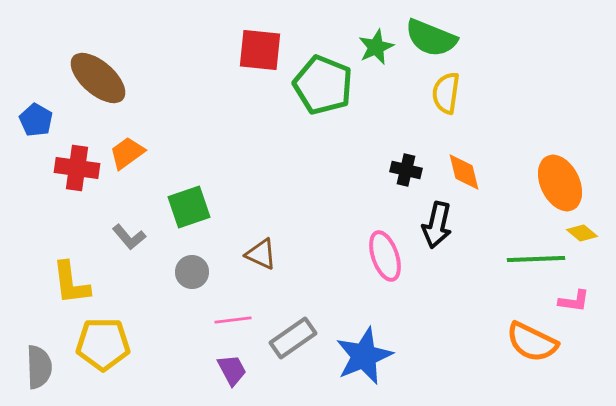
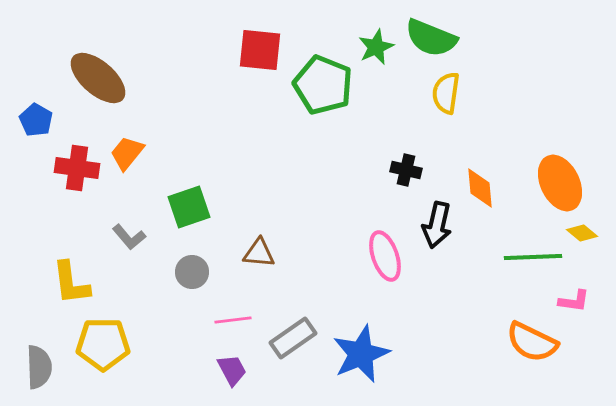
orange trapezoid: rotated 15 degrees counterclockwise
orange diamond: moved 16 px right, 16 px down; rotated 9 degrees clockwise
brown triangle: moved 2 px left, 1 px up; rotated 20 degrees counterclockwise
green line: moved 3 px left, 2 px up
blue star: moved 3 px left, 2 px up
